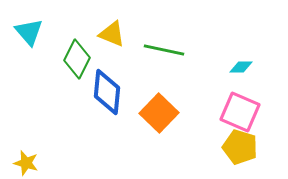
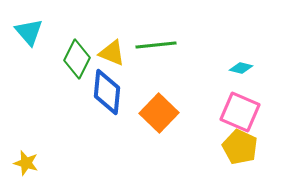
yellow triangle: moved 19 px down
green line: moved 8 px left, 5 px up; rotated 18 degrees counterclockwise
cyan diamond: moved 1 px down; rotated 15 degrees clockwise
yellow pentagon: rotated 8 degrees clockwise
